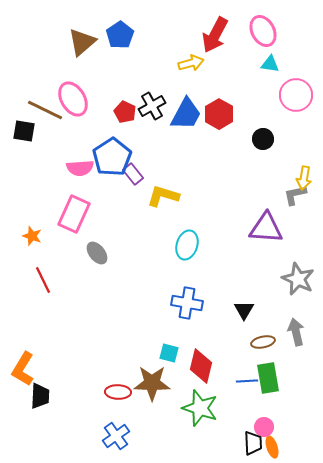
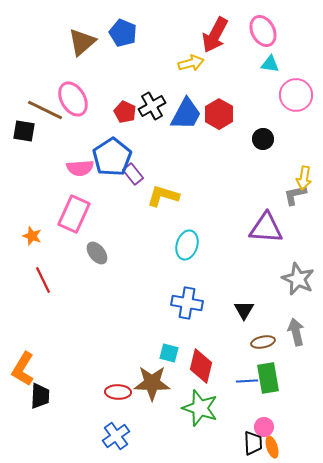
blue pentagon at (120, 35): moved 3 px right, 2 px up; rotated 16 degrees counterclockwise
